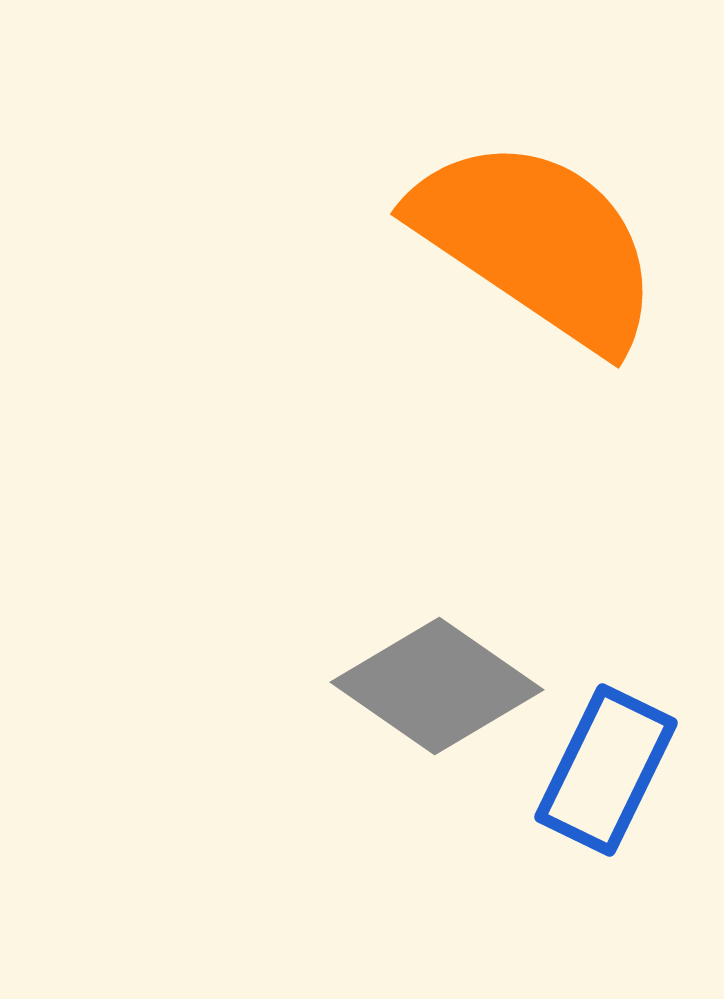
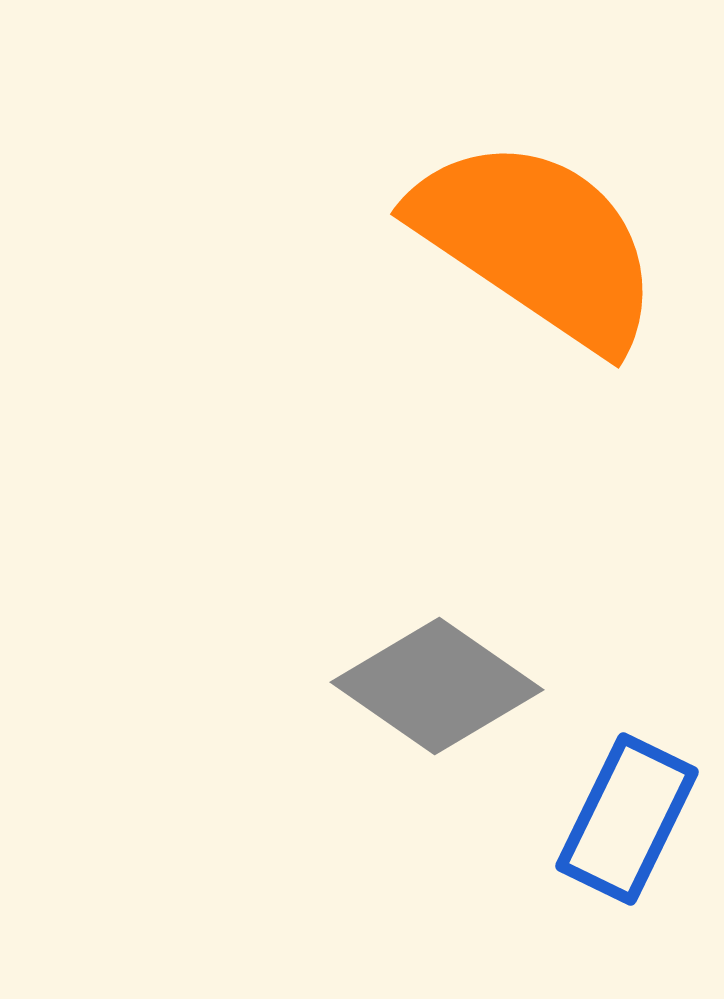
blue rectangle: moved 21 px right, 49 px down
